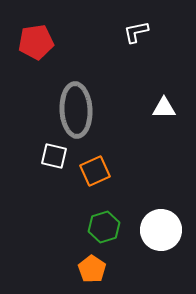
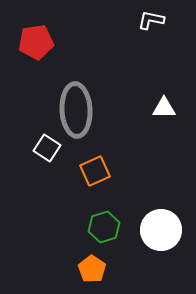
white L-shape: moved 15 px right, 12 px up; rotated 24 degrees clockwise
white square: moved 7 px left, 8 px up; rotated 20 degrees clockwise
